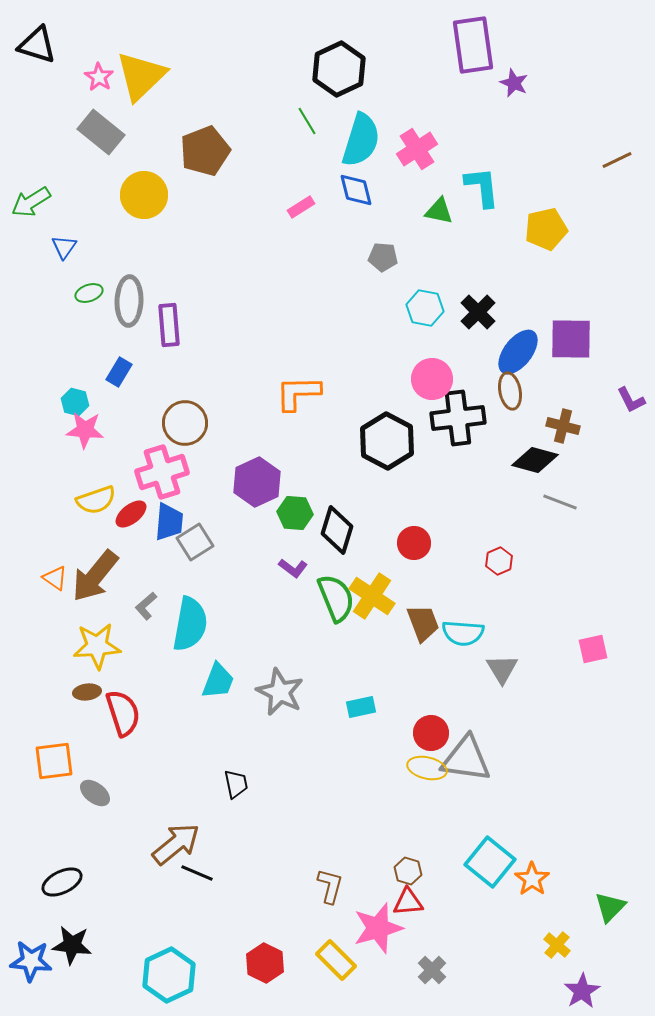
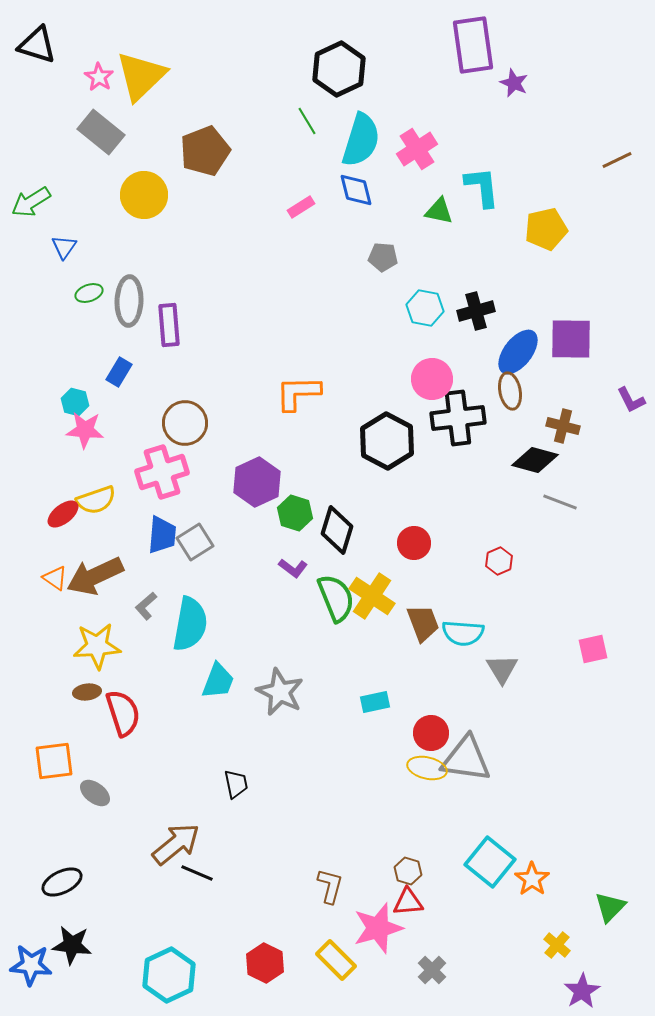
black cross at (478, 312): moved 2 px left, 1 px up; rotated 30 degrees clockwise
green hexagon at (295, 513): rotated 12 degrees clockwise
red ellipse at (131, 514): moved 68 px left
blue trapezoid at (169, 522): moved 7 px left, 13 px down
brown arrow at (95, 576): rotated 26 degrees clockwise
cyan rectangle at (361, 707): moved 14 px right, 5 px up
blue star at (31, 961): moved 4 px down
